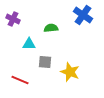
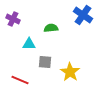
yellow star: rotated 12 degrees clockwise
